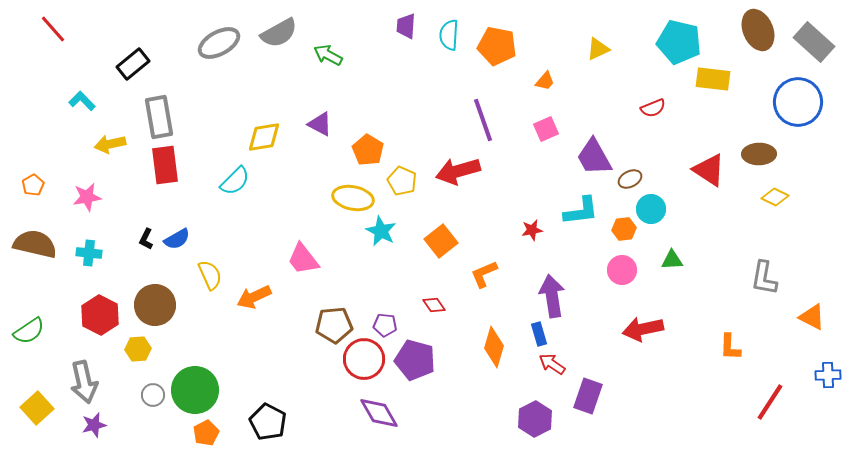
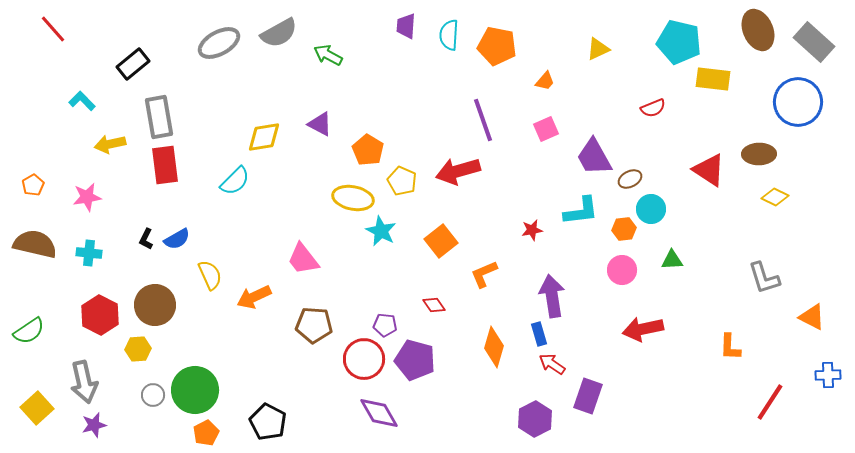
gray L-shape at (764, 278): rotated 27 degrees counterclockwise
brown pentagon at (334, 325): moved 20 px left; rotated 9 degrees clockwise
